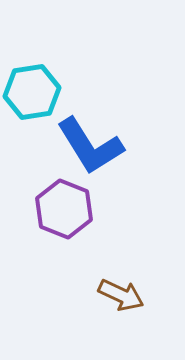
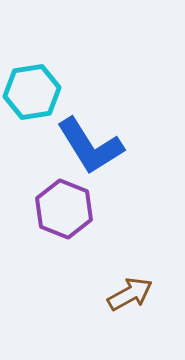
brown arrow: moved 9 px right, 1 px up; rotated 54 degrees counterclockwise
